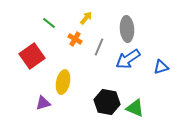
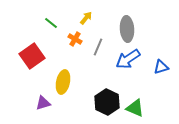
green line: moved 2 px right
gray line: moved 1 px left
black hexagon: rotated 15 degrees clockwise
